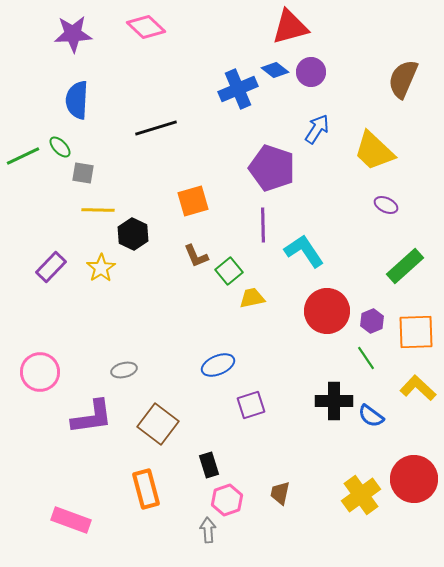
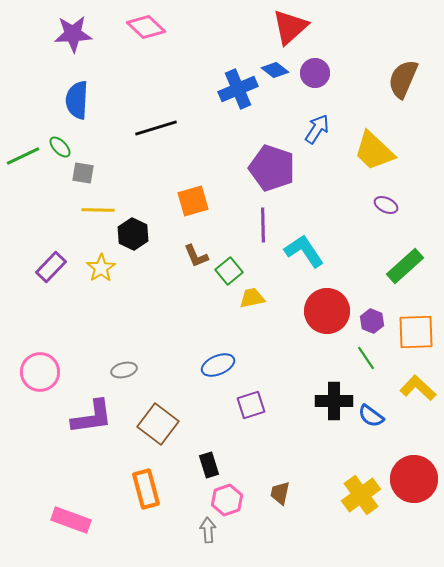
red triangle at (290, 27): rotated 27 degrees counterclockwise
purple circle at (311, 72): moved 4 px right, 1 px down
purple hexagon at (372, 321): rotated 15 degrees counterclockwise
